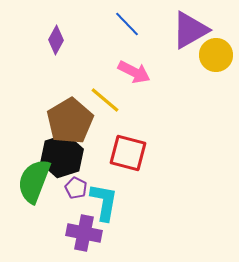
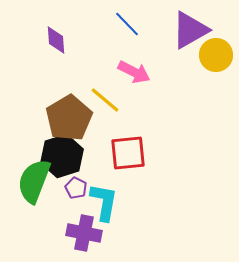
purple diamond: rotated 32 degrees counterclockwise
brown pentagon: moved 1 px left, 3 px up
red square: rotated 21 degrees counterclockwise
